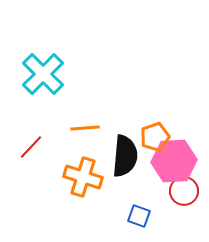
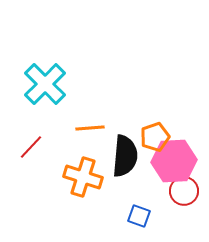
cyan cross: moved 2 px right, 10 px down
orange line: moved 5 px right
